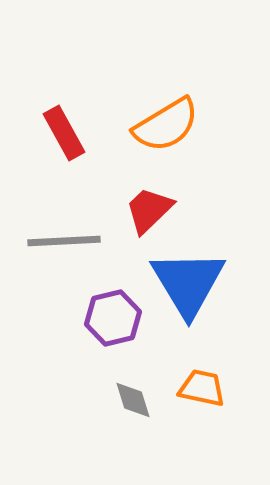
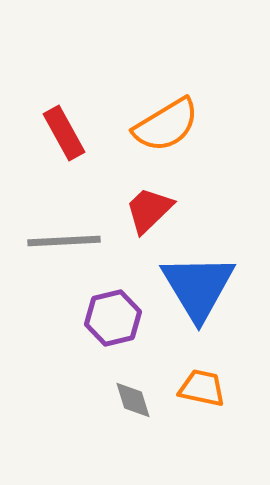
blue triangle: moved 10 px right, 4 px down
